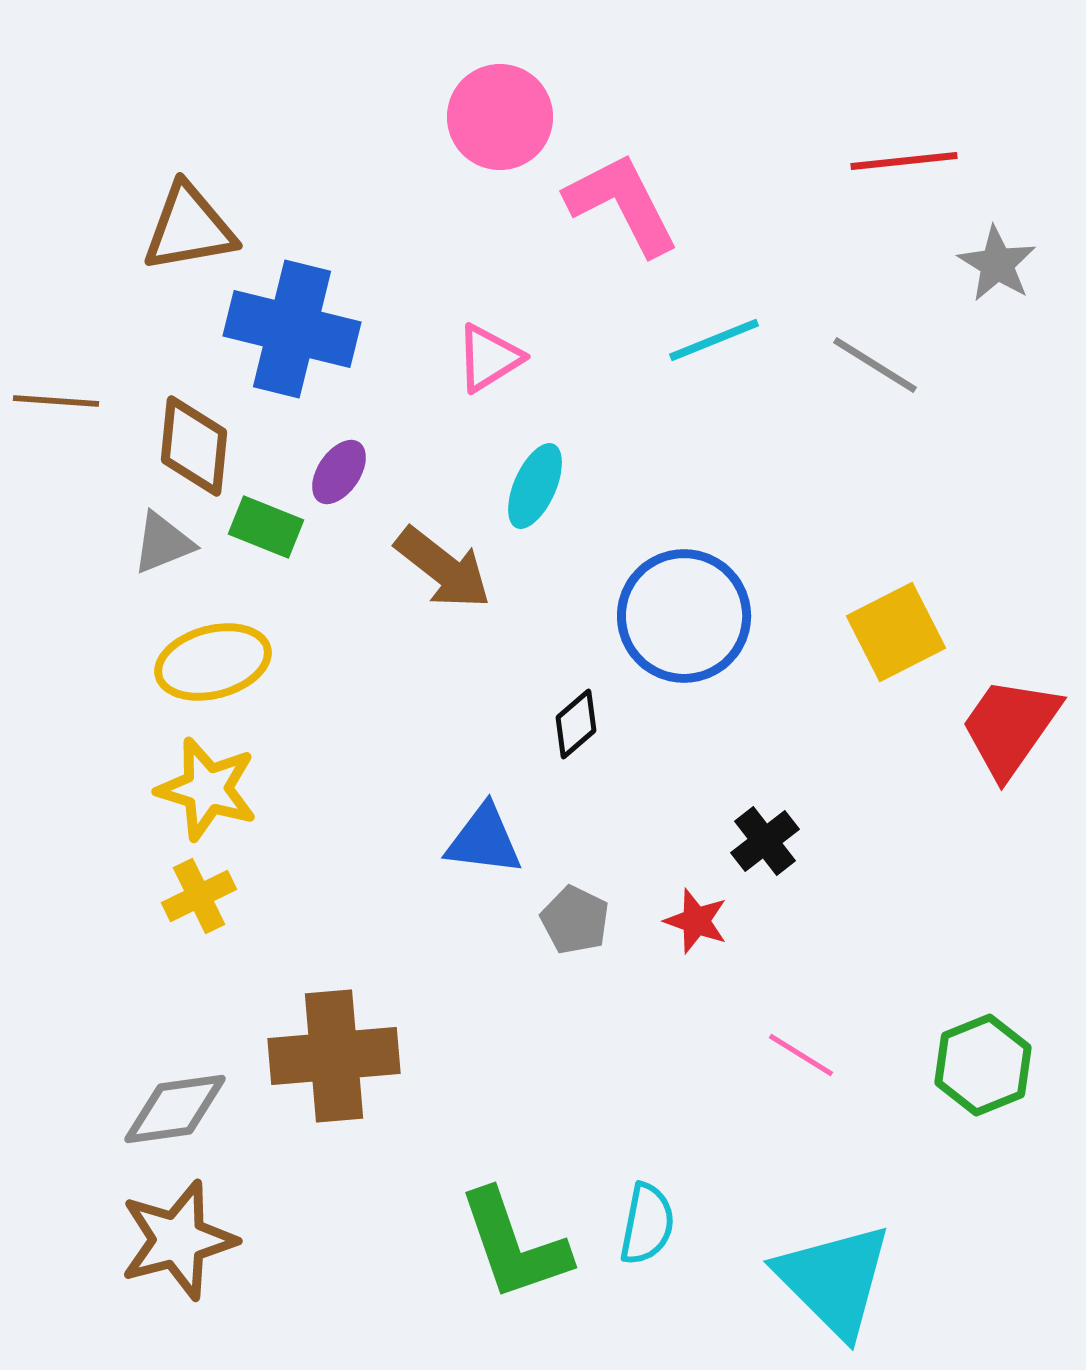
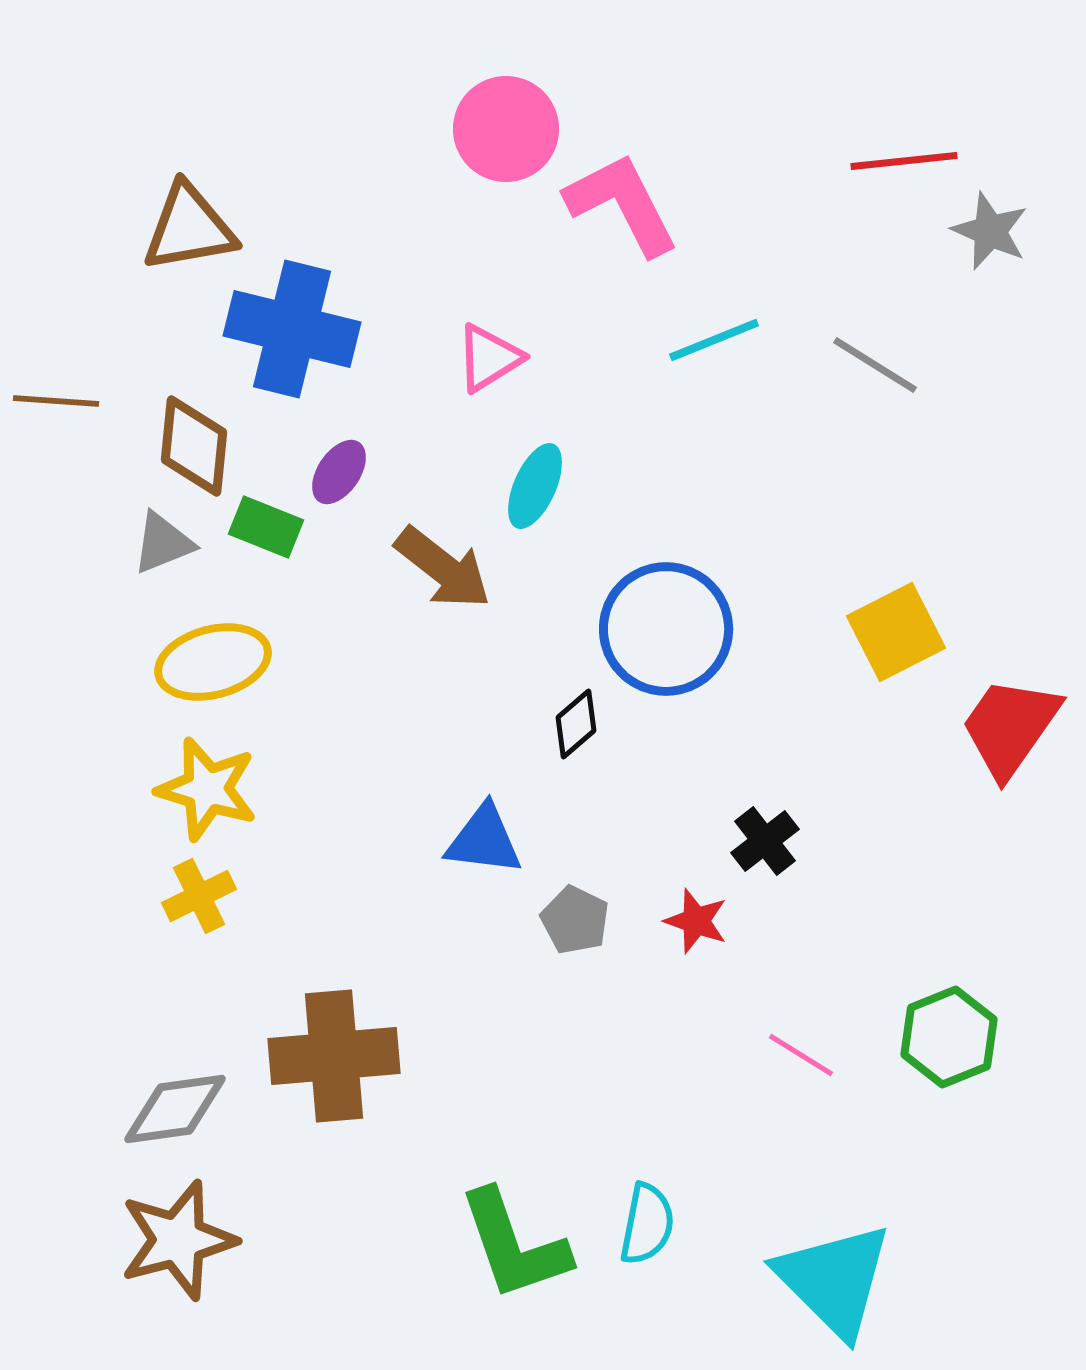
pink circle: moved 6 px right, 12 px down
gray star: moved 7 px left, 33 px up; rotated 8 degrees counterclockwise
blue circle: moved 18 px left, 13 px down
green hexagon: moved 34 px left, 28 px up
